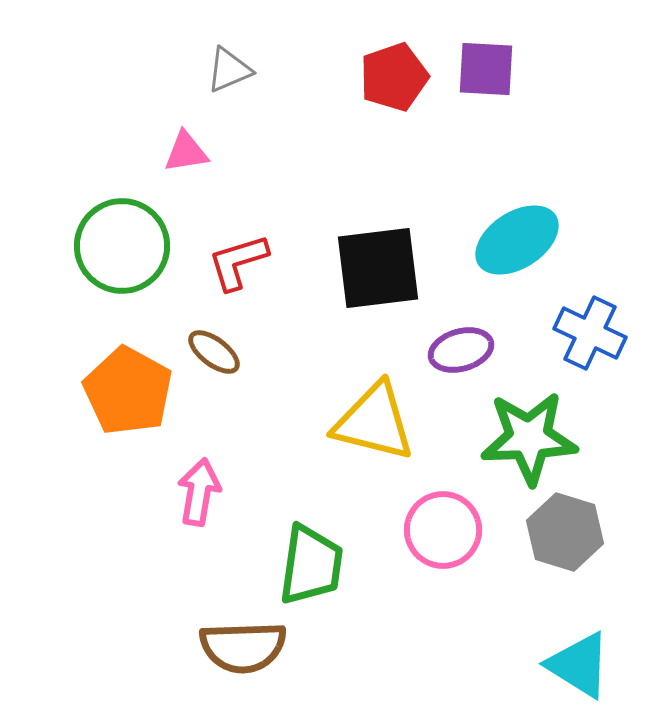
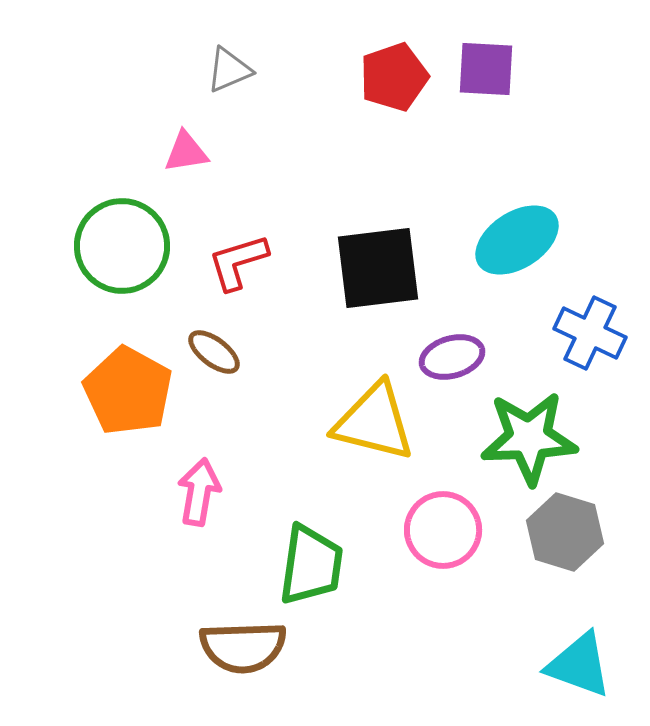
purple ellipse: moved 9 px left, 7 px down
cyan triangle: rotated 12 degrees counterclockwise
